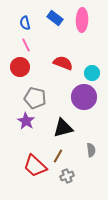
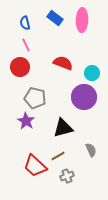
gray semicircle: rotated 16 degrees counterclockwise
brown line: rotated 32 degrees clockwise
